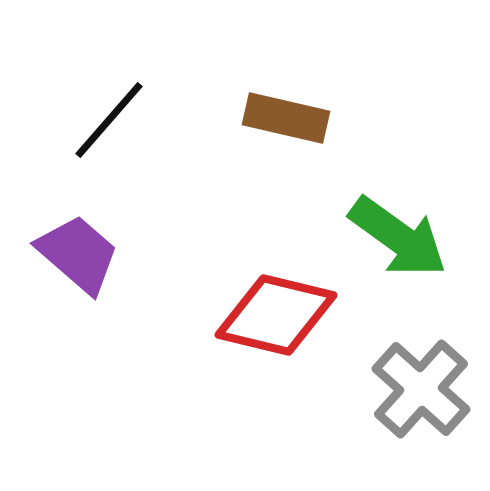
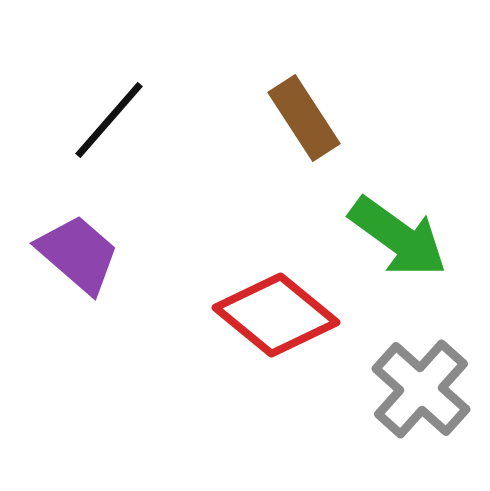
brown rectangle: moved 18 px right; rotated 44 degrees clockwise
red diamond: rotated 26 degrees clockwise
